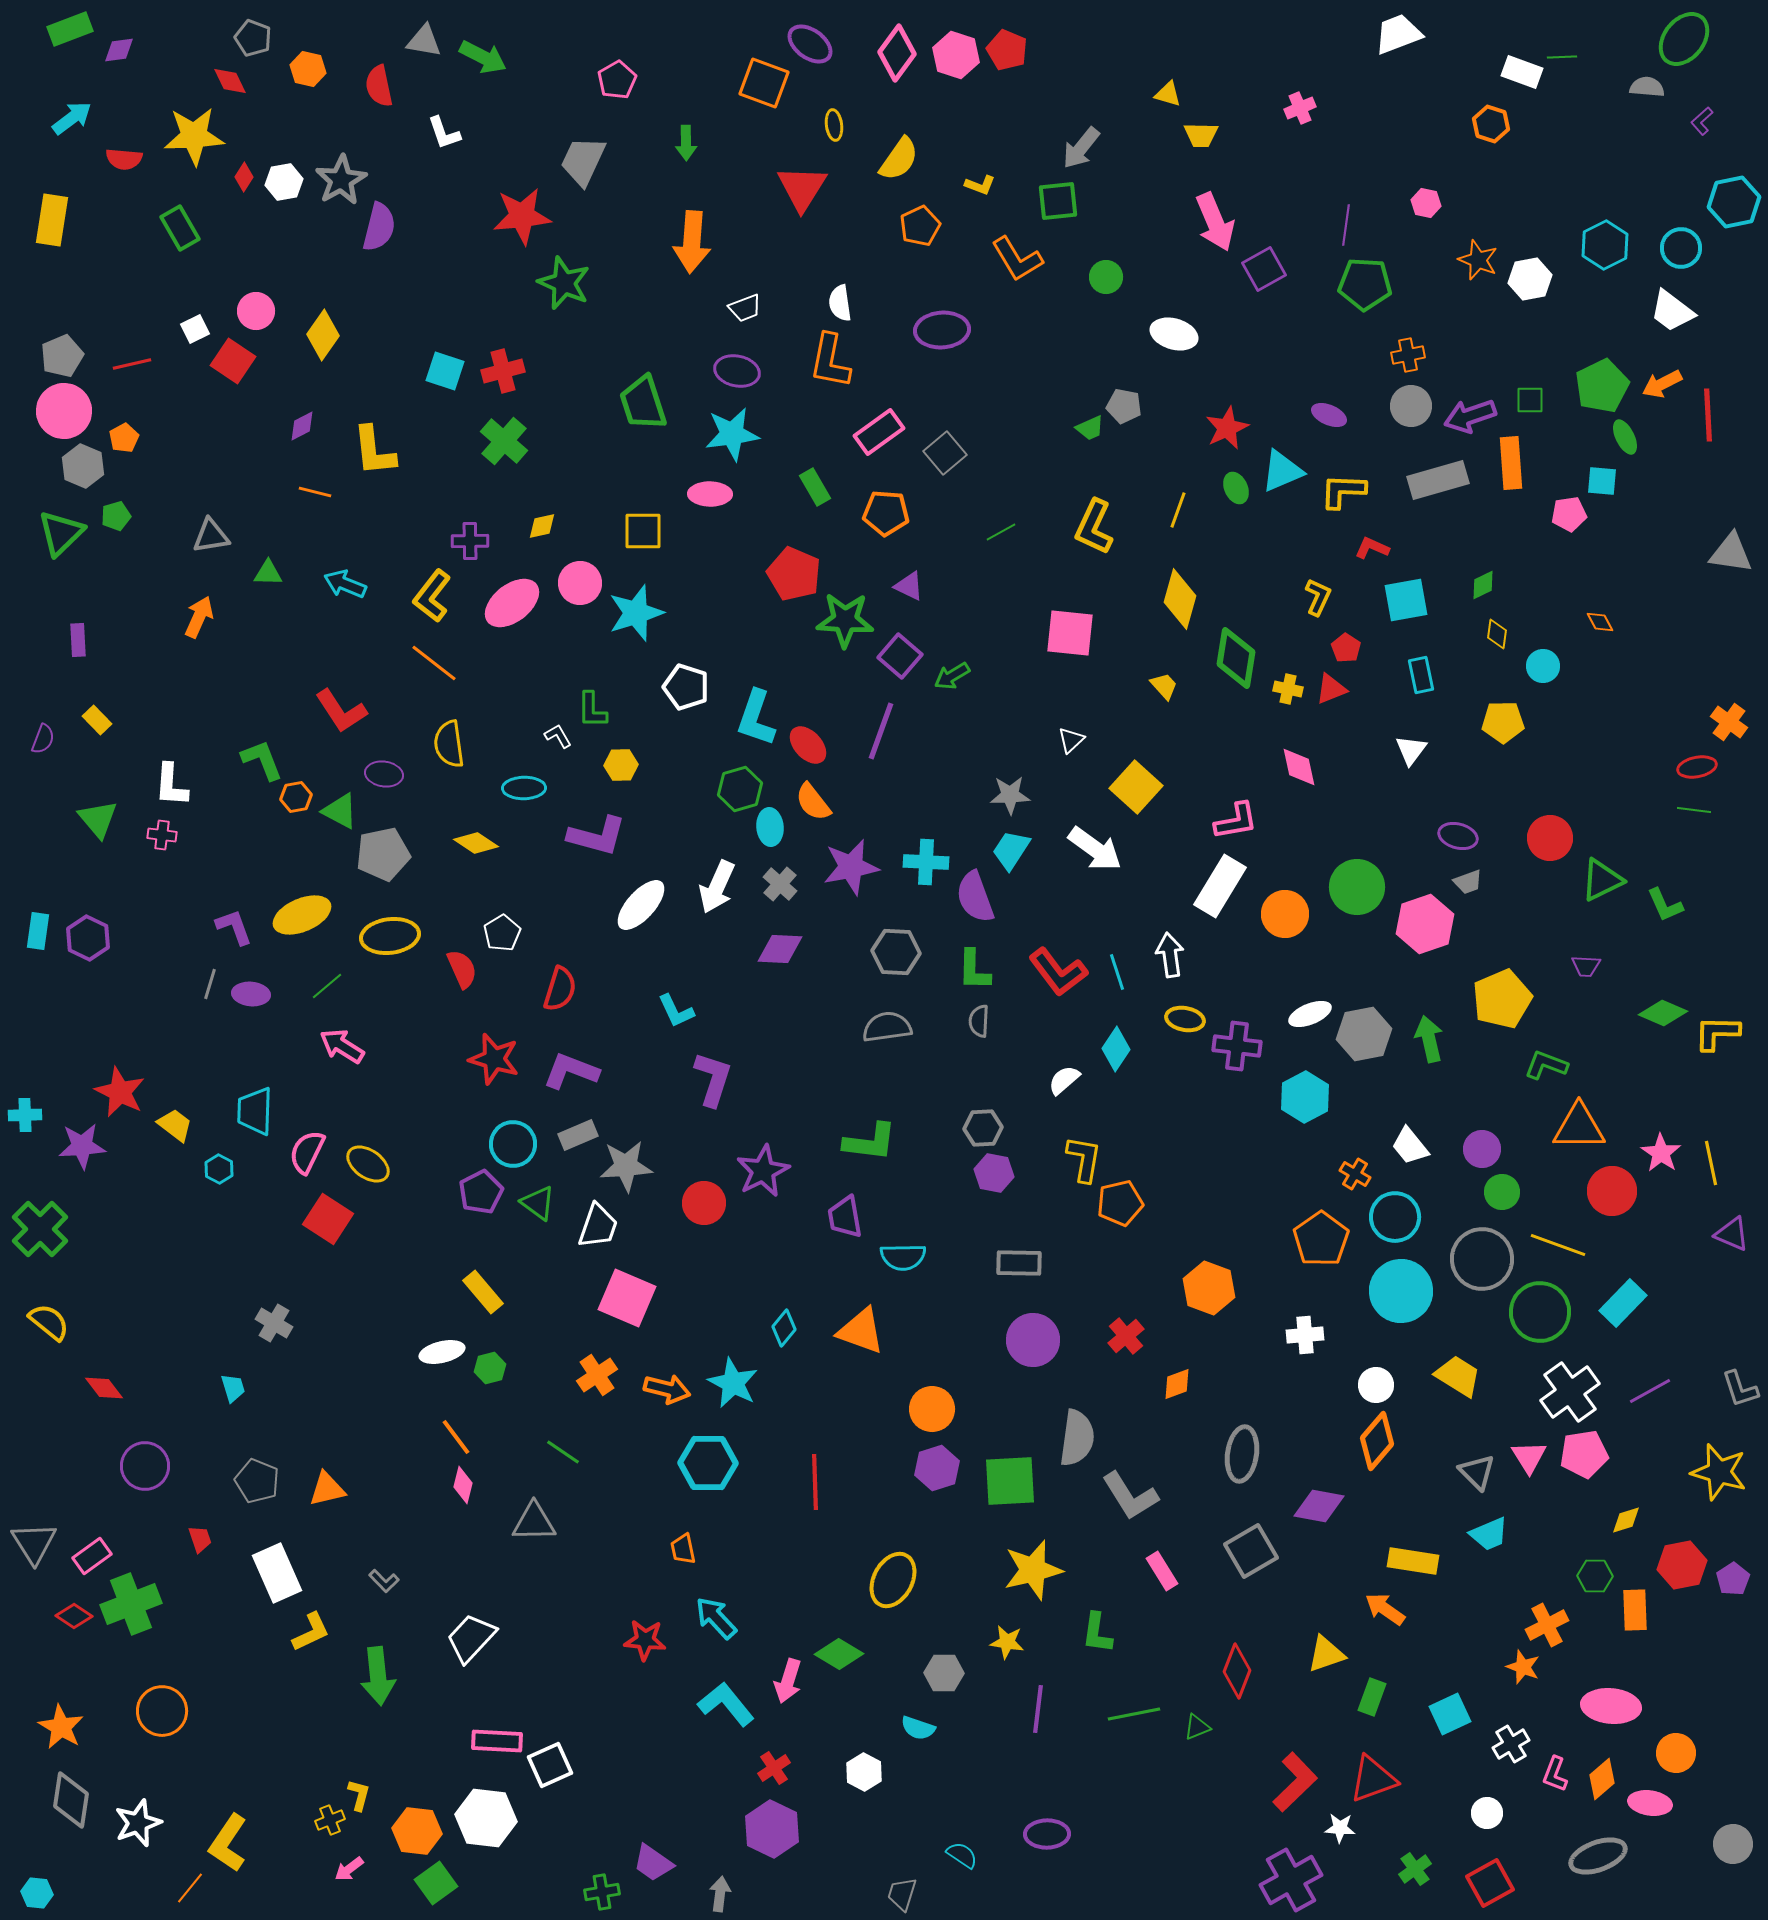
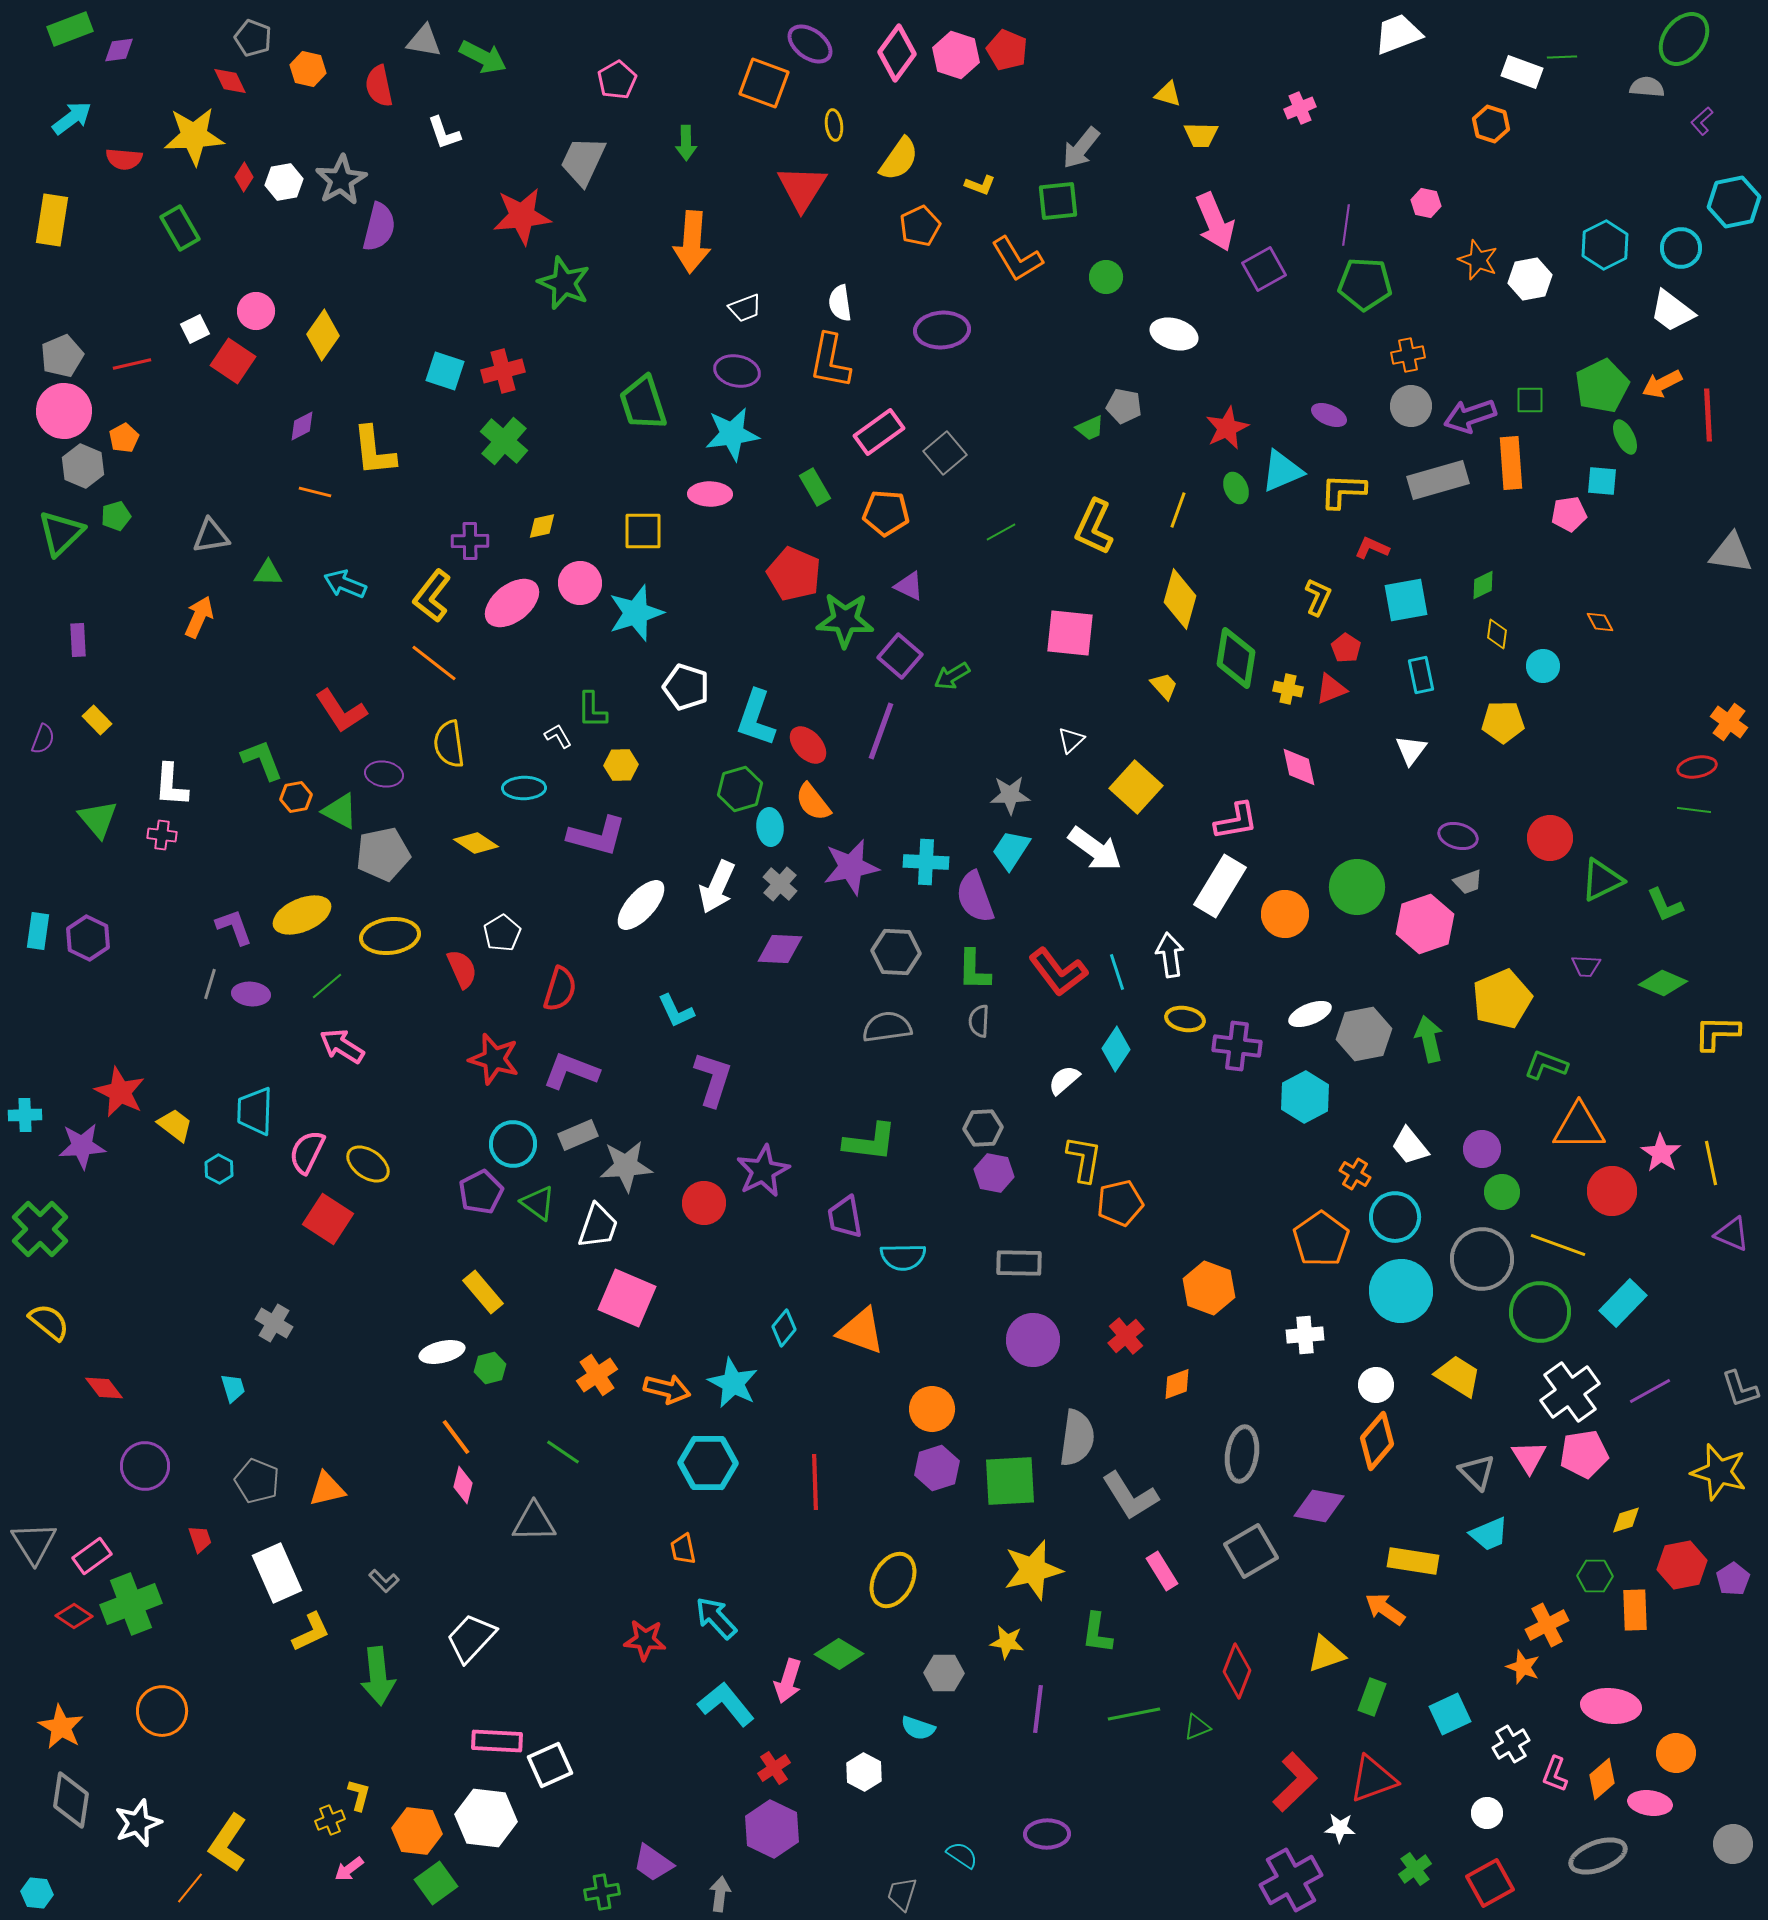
green diamond at (1663, 1013): moved 30 px up
